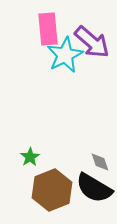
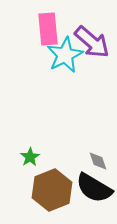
gray diamond: moved 2 px left, 1 px up
